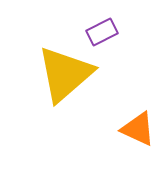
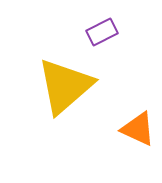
yellow triangle: moved 12 px down
